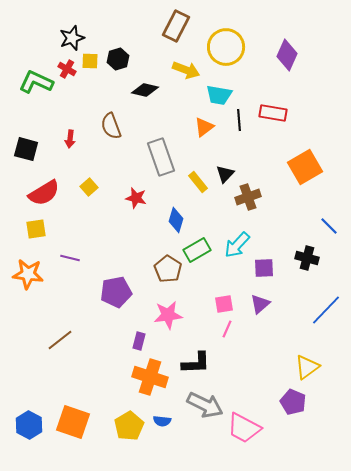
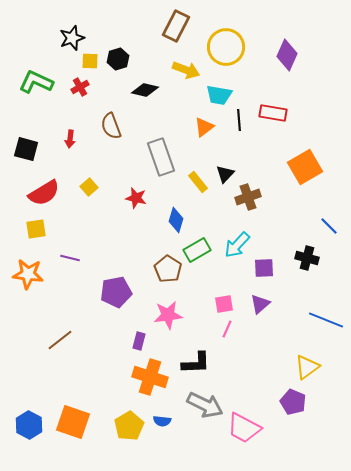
red cross at (67, 69): moved 13 px right, 18 px down; rotated 30 degrees clockwise
blue line at (326, 310): moved 10 px down; rotated 68 degrees clockwise
